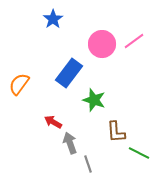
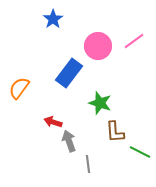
pink circle: moved 4 px left, 2 px down
orange semicircle: moved 4 px down
green star: moved 6 px right, 3 px down
red arrow: rotated 12 degrees counterclockwise
brown L-shape: moved 1 px left
gray arrow: moved 1 px left, 2 px up
green line: moved 1 px right, 1 px up
gray line: rotated 12 degrees clockwise
